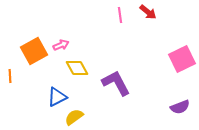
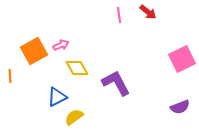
pink line: moved 1 px left
